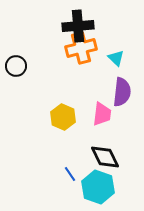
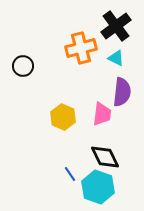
black cross: moved 38 px right; rotated 32 degrees counterclockwise
cyan triangle: rotated 18 degrees counterclockwise
black circle: moved 7 px right
